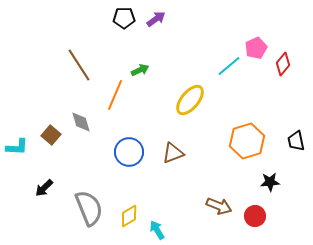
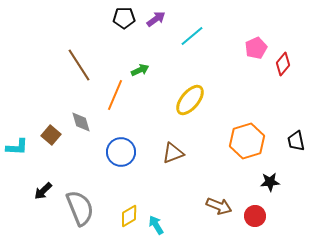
cyan line: moved 37 px left, 30 px up
blue circle: moved 8 px left
black arrow: moved 1 px left, 3 px down
gray semicircle: moved 9 px left
cyan arrow: moved 1 px left, 5 px up
